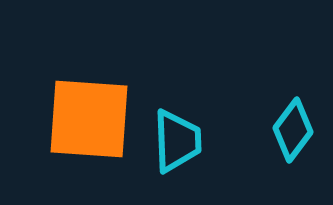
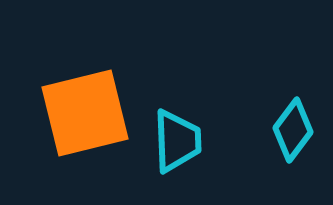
orange square: moved 4 px left, 6 px up; rotated 18 degrees counterclockwise
